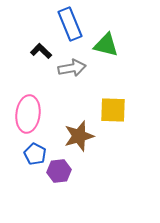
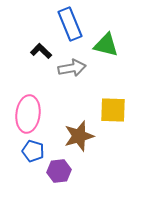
blue pentagon: moved 2 px left, 3 px up; rotated 10 degrees counterclockwise
